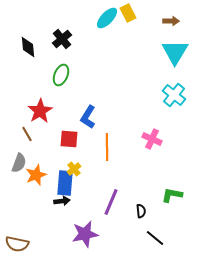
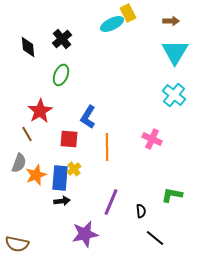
cyan ellipse: moved 5 px right, 6 px down; rotated 20 degrees clockwise
blue rectangle: moved 5 px left, 5 px up
